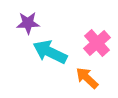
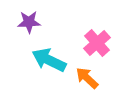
purple star: moved 1 px right, 1 px up
cyan arrow: moved 1 px left, 8 px down
